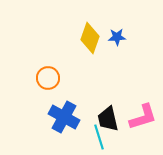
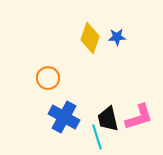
pink L-shape: moved 4 px left
cyan line: moved 2 px left
